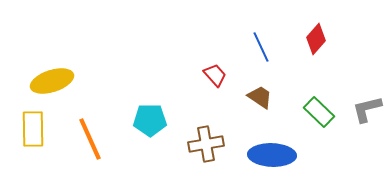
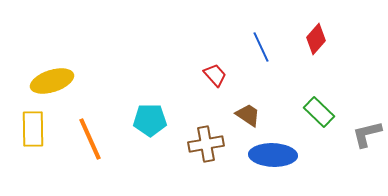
brown trapezoid: moved 12 px left, 18 px down
gray L-shape: moved 25 px down
blue ellipse: moved 1 px right
